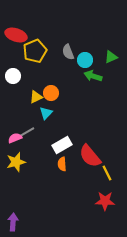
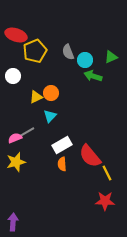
cyan triangle: moved 4 px right, 3 px down
